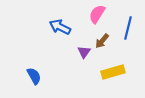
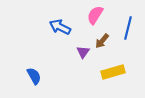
pink semicircle: moved 2 px left, 1 px down
purple triangle: moved 1 px left
